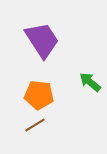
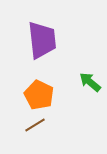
purple trapezoid: rotated 27 degrees clockwise
orange pentagon: rotated 20 degrees clockwise
